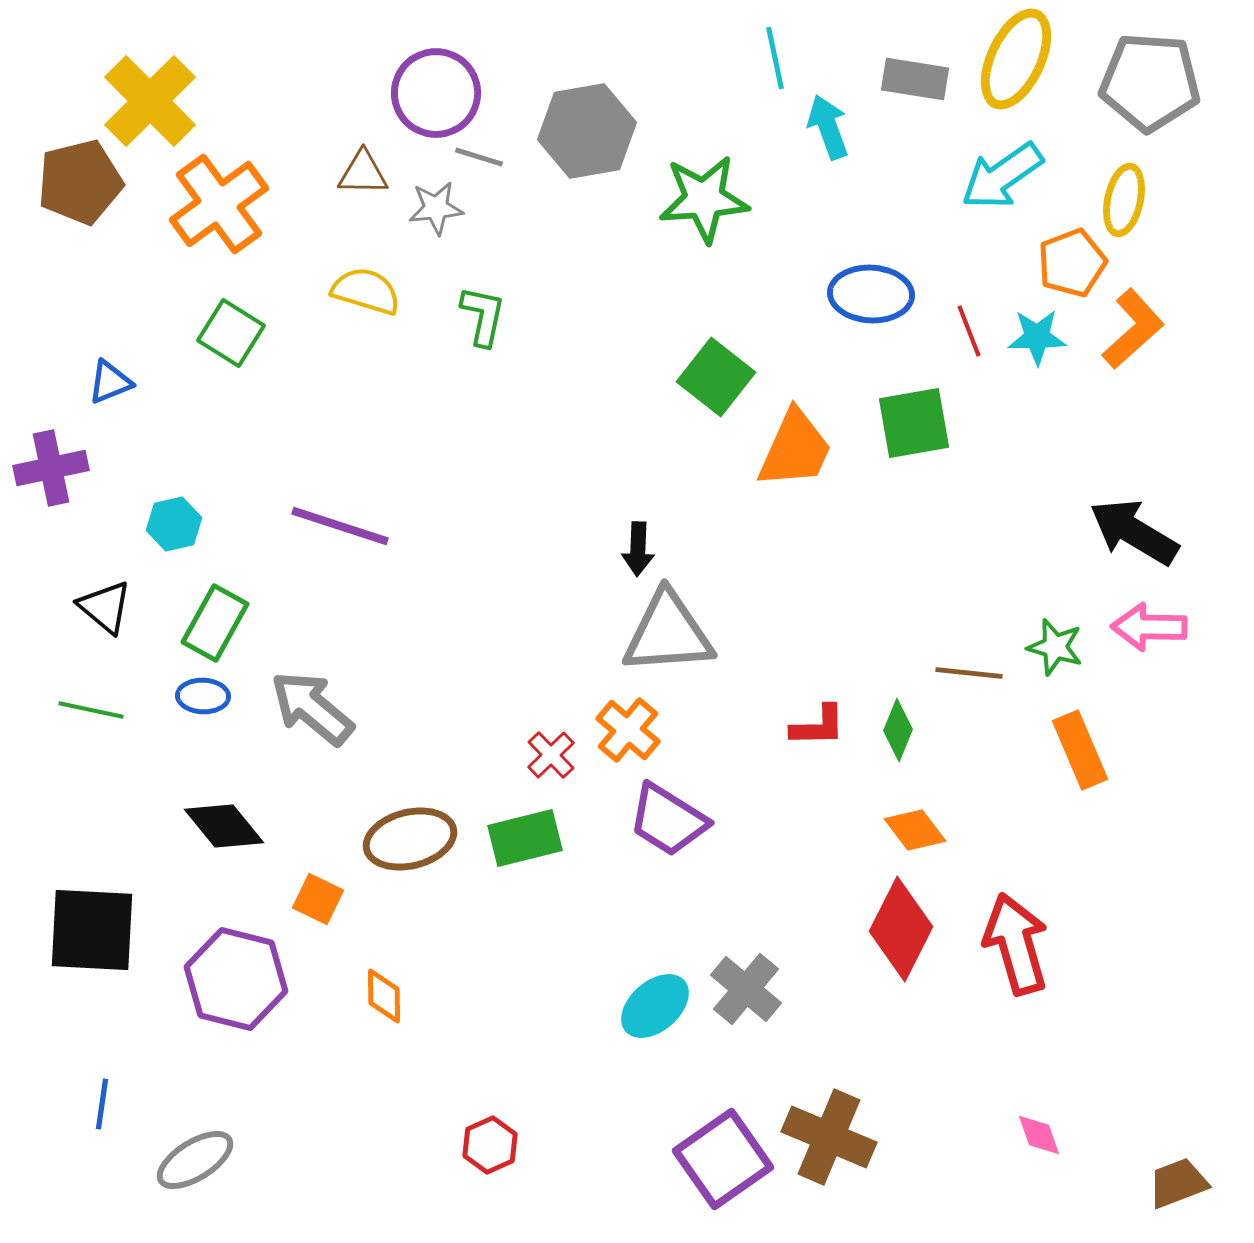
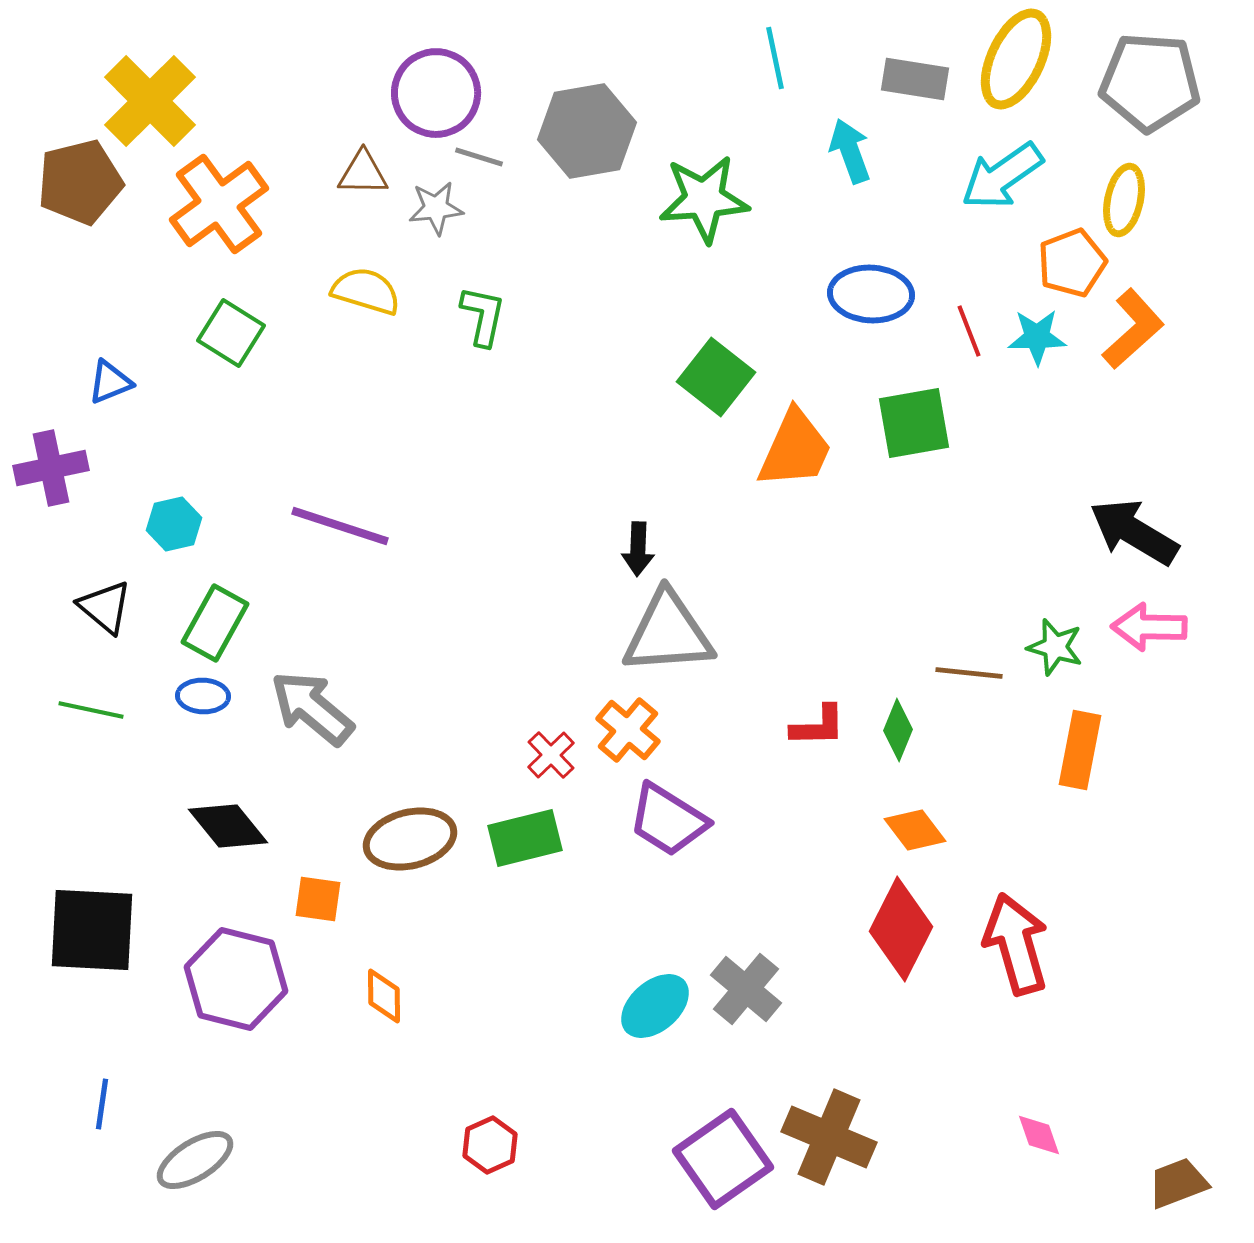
cyan arrow at (828, 127): moved 22 px right, 24 px down
orange rectangle at (1080, 750): rotated 34 degrees clockwise
black diamond at (224, 826): moved 4 px right
orange square at (318, 899): rotated 18 degrees counterclockwise
